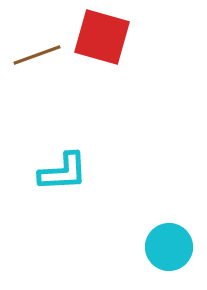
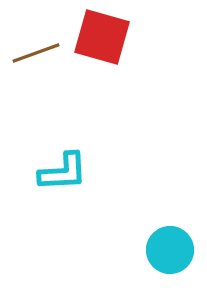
brown line: moved 1 px left, 2 px up
cyan circle: moved 1 px right, 3 px down
